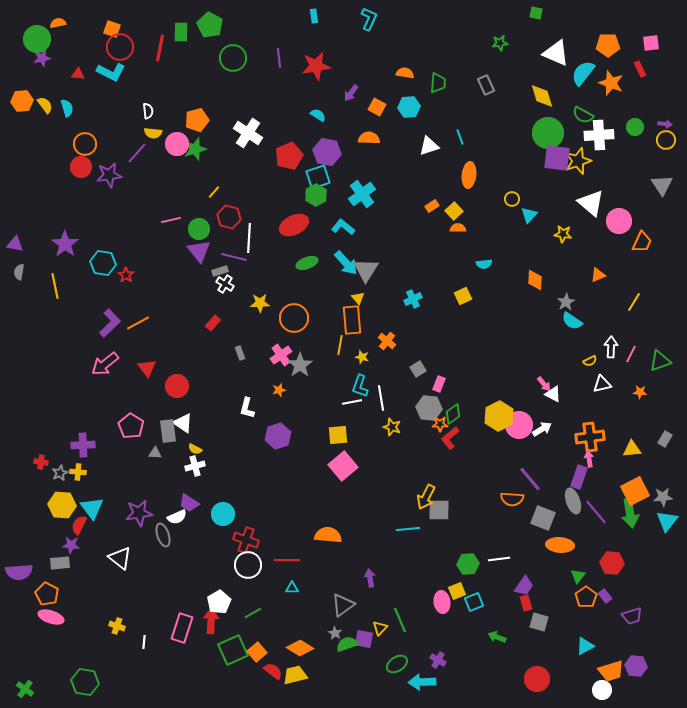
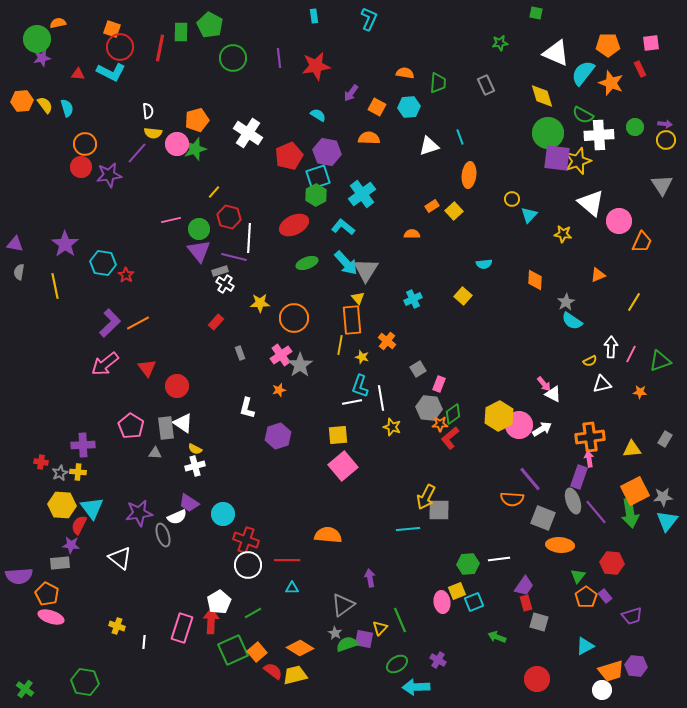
orange semicircle at (458, 228): moved 46 px left, 6 px down
yellow square at (463, 296): rotated 24 degrees counterclockwise
red rectangle at (213, 323): moved 3 px right, 1 px up
gray rectangle at (168, 431): moved 2 px left, 3 px up
purple semicircle at (19, 572): moved 4 px down
cyan arrow at (422, 682): moved 6 px left, 5 px down
